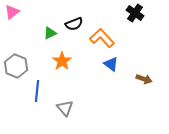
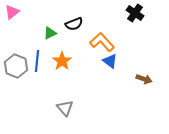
orange L-shape: moved 4 px down
blue triangle: moved 1 px left, 3 px up
blue line: moved 30 px up
